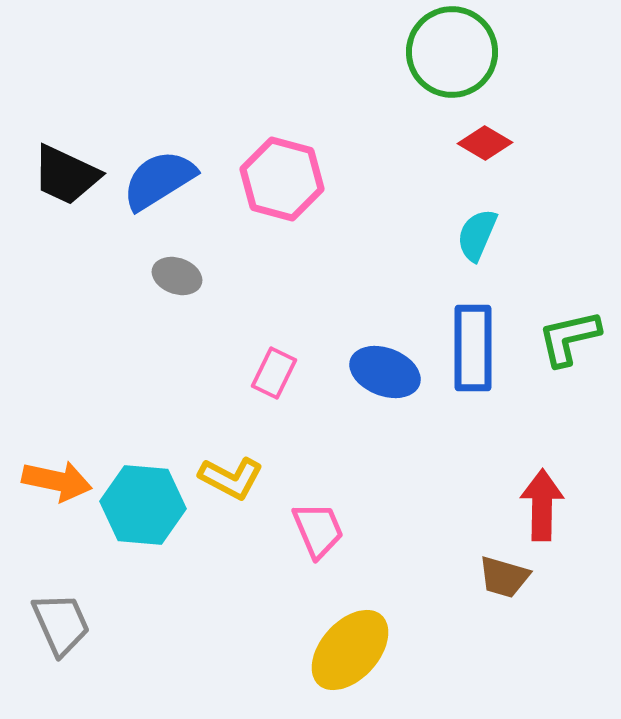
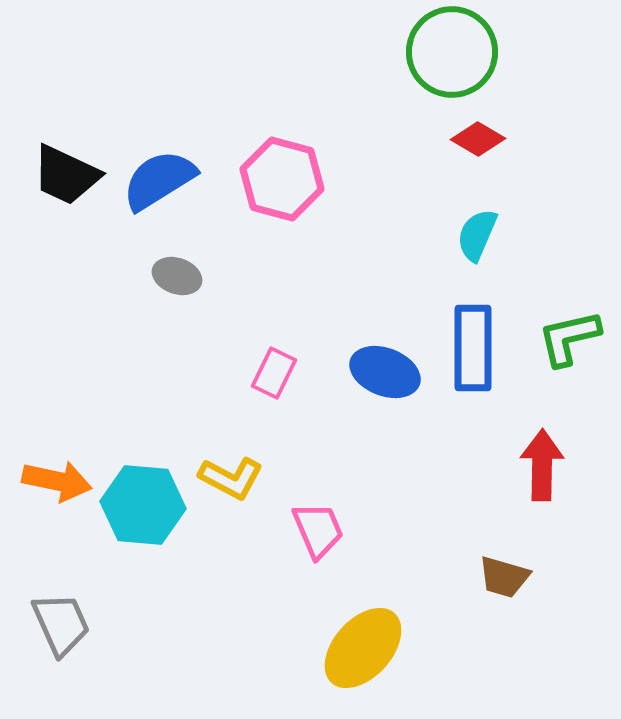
red diamond: moved 7 px left, 4 px up
red arrow: moved 40 px up
yellow ellipse: moved 13 px right, 2 px up
